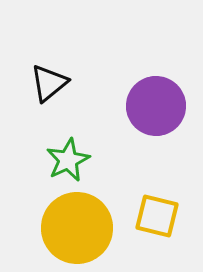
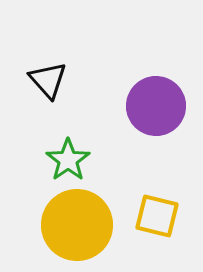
black triangle: moved 1 px left, 3 px up; rotated 33 degrees counterclockwise
green star: rotated 9 degrees counterclockwise
yellow circle: moved 3 px up
